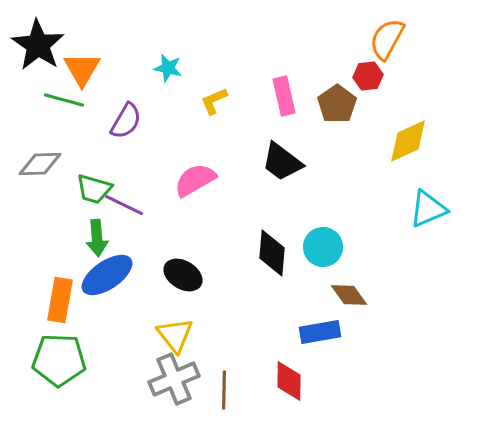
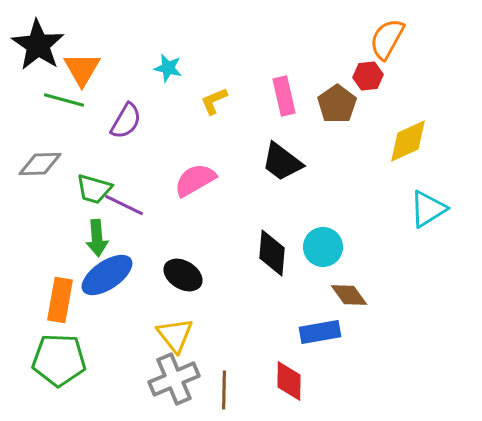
cyan triangle: rotated 9 degrees counterclockwise
